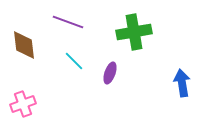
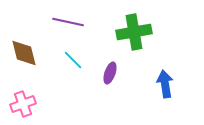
purple line: rotated 8 degrees counterclockwise
brown diamond: moved 8 px down; rotated 8 degrees counterclockwise
cyan line: moved 1 px left, 1 px up
blue arrow: moved 17 px left, 1 px down
